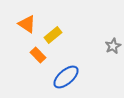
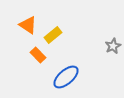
orange triangle: moved 1 px right, 1 px down
